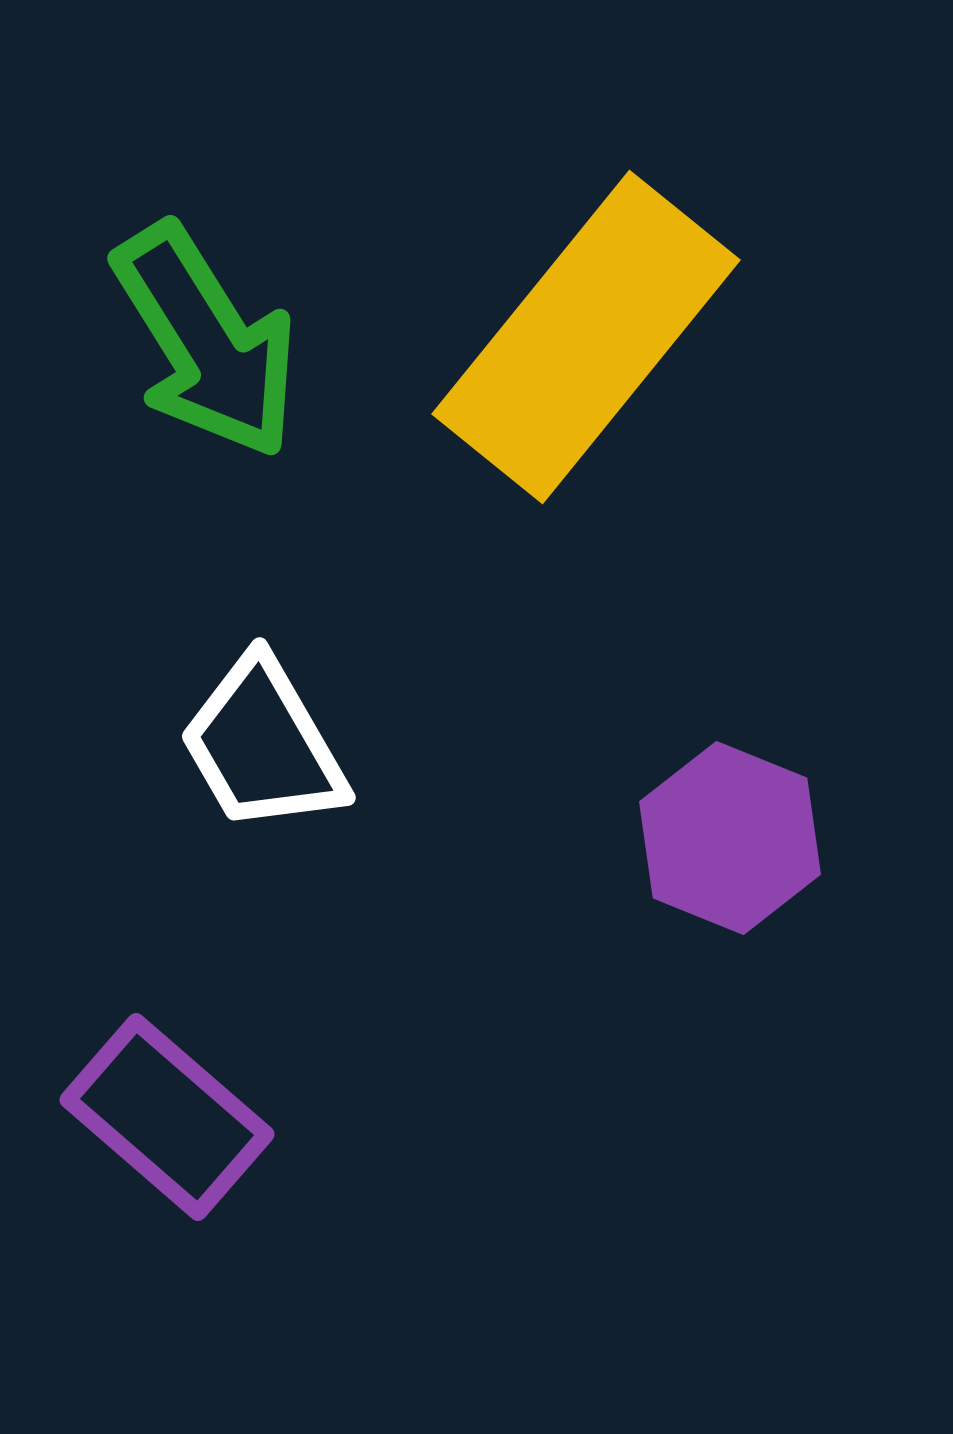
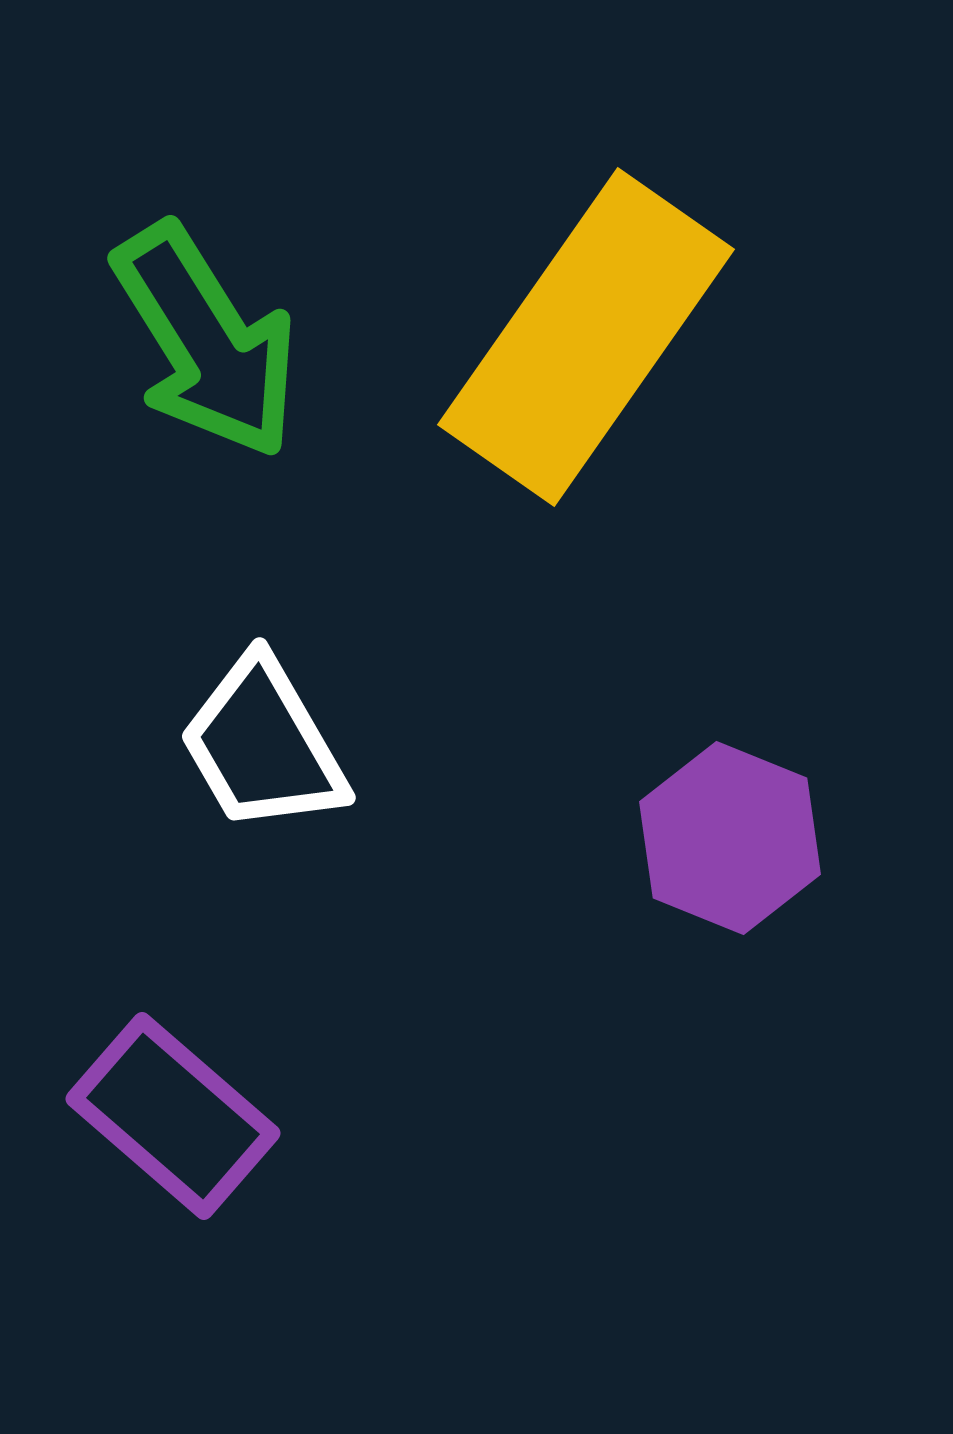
yellow rectangle: rotated 4 degrees counterclockwise
purple rectangle: moved 6 px right, 1 px up
